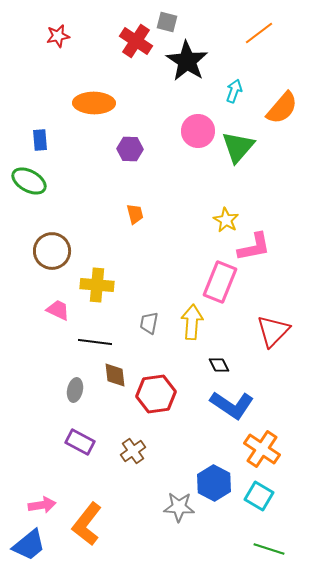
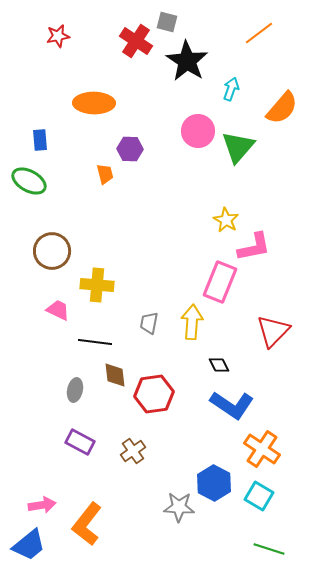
cyan arrow: moved 3 px left, 2 px up
orange trapezoid: moved 30 px left, 40 px up
red hexagon: moved 2 px left
